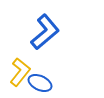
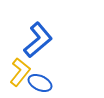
blue L-shape: moved 7 px left, 8 px down
